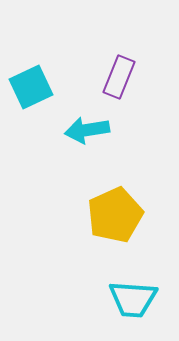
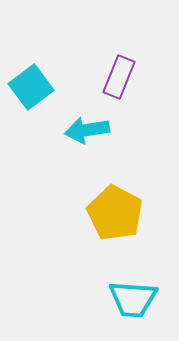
cyan square: rotated 12 degrees counterclockwise
yellow pentagon: moved 2 px up; rotated 20 degrees counterclockwise
